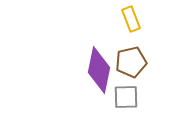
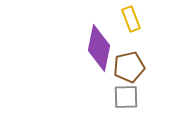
brown pentagon: moved 2 px left, 5 px down
purple diamond: moved 22 px up
